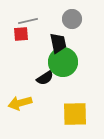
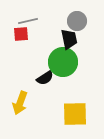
gray circle: moved 5 px right, 2 px down
black trapezoid: moved 11 px right, 4 px up
yellow arrow: rotated 55 degrees counterclockwise
